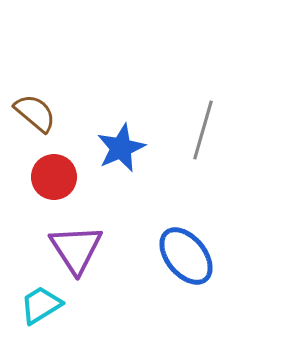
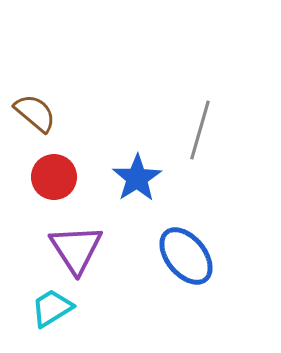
gray line: moved 3 px left
blue star: moved 16 px right, 30 px down; rotated 9 degrees counterclockwise
cyan trapezoid: moved 11 px right, 3 px down
